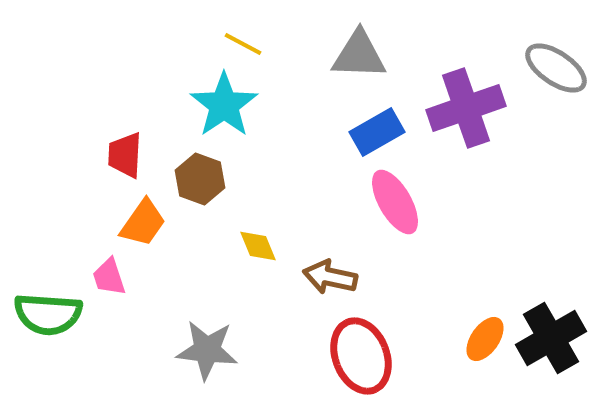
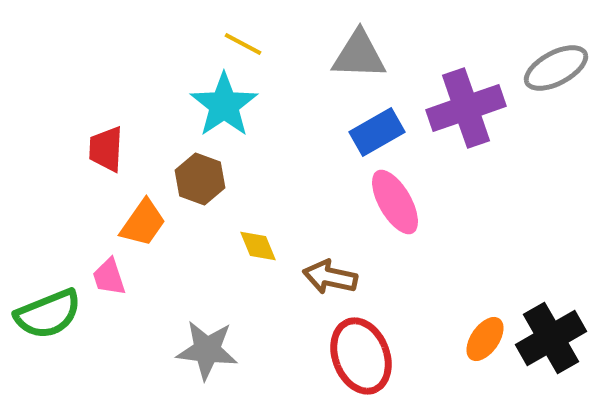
gray ellipse: rotated 62 degrees counterclockwise
red trapezoid: moved 19 px left, 6 px up
green semicircle: rotated 26 degrees counterclockwise
